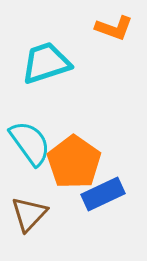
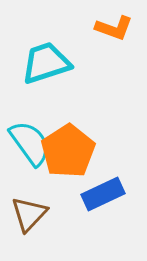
orange pentagon: moved 6 px left, 11 px up; rotated 4 degrees clockwise
